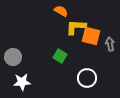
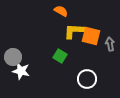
yellow L-shape: moved 2 px left, 4 px down
white circle: moved 1 px down
white star: moved 1 px left, 11 px up; rotated 18 degrees clockwise
